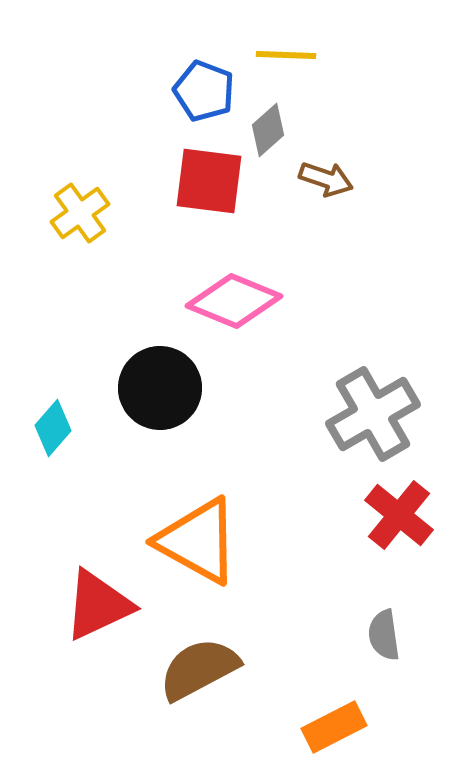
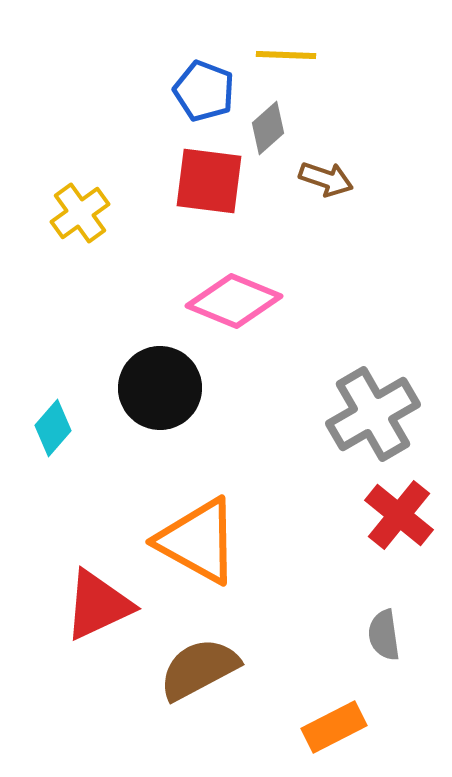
gray diamond: moved 2 px up
